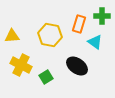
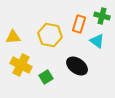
green cross: rotated 14 degrees clockwise
yellow triangle: moved 1 px right, 1 px down
cyan triangle: moved 2 px right, 1 px up
